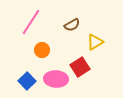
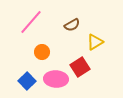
pink line: rotated 8 degrees clockwise
orange circle: moved 2 px down
